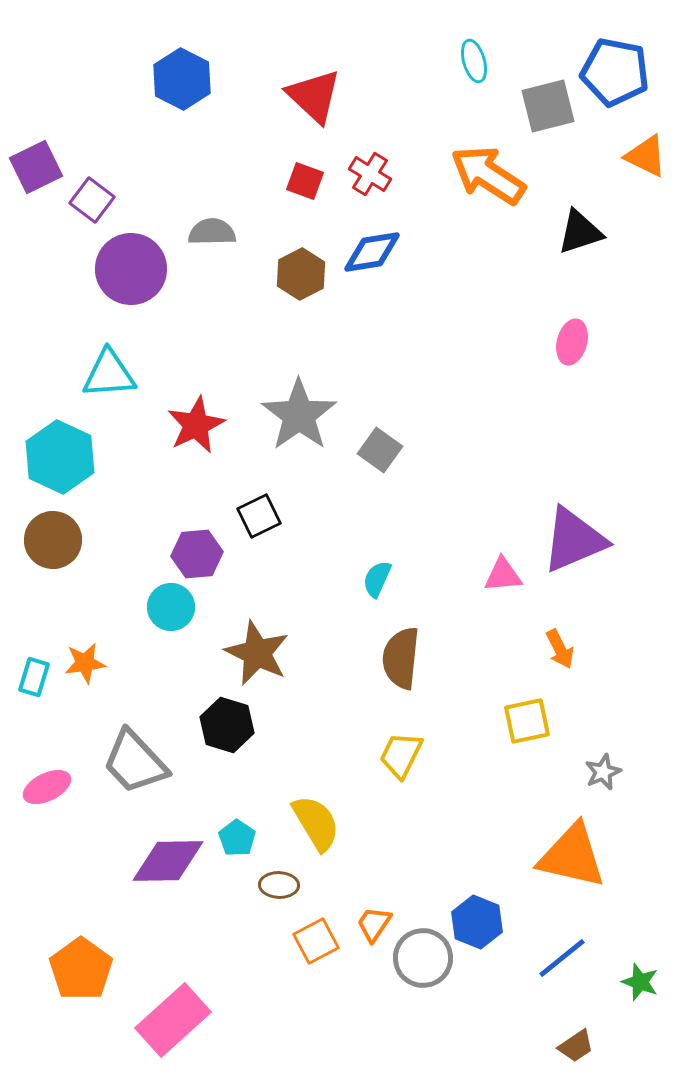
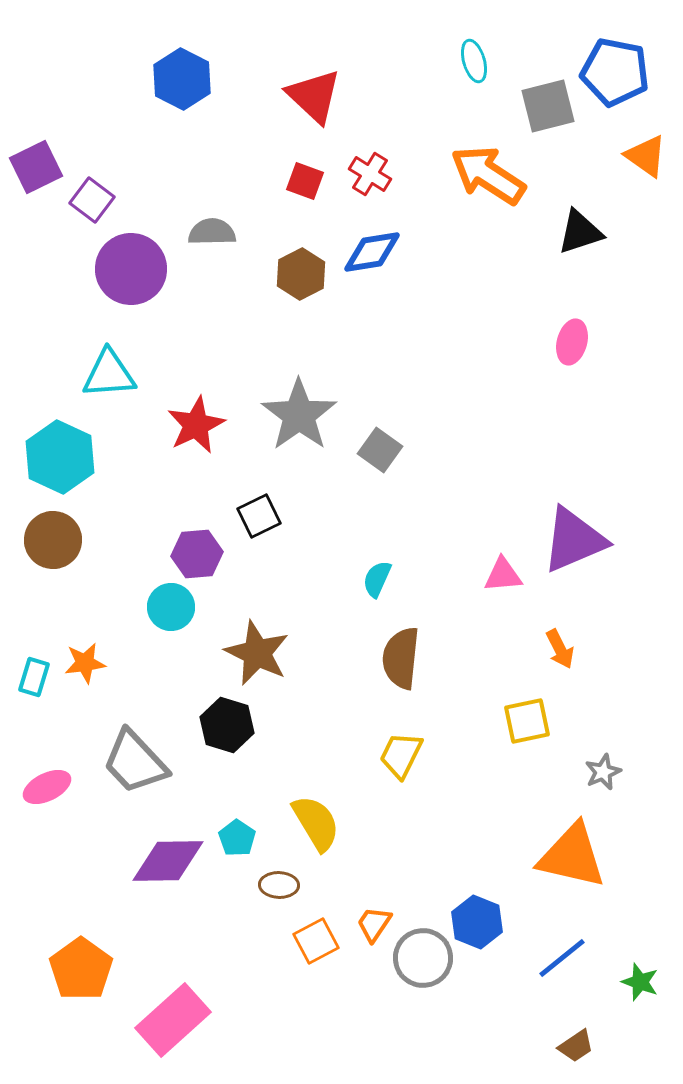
orange triangle at (646, 156): rotated 9 degrees clockwise
